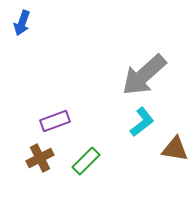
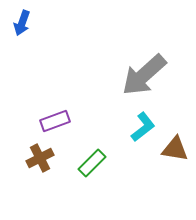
cyan L-shape: moved 1 px right, 5 px down
green rectangle: moved 6 px right, 2 px down
